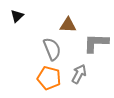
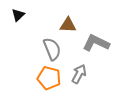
black triangle: moved 1 px right, 1 px up
gray L-shape: rotated 24 degrees clockwise
